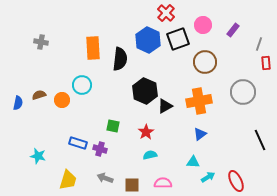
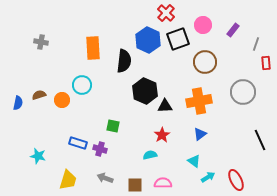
gray line: moved 3 px left
black semicircle: moved 4 px right, 2 px down
black triangle: rotated 28 degrees clockwise
red star: moved 16 px right, 3 px down
cyan triangle: moved 1 px right, 1 px up; rotated 32 degrees clockwise
red ellipse: moved 1 px up
brown square: moved 3 px right
